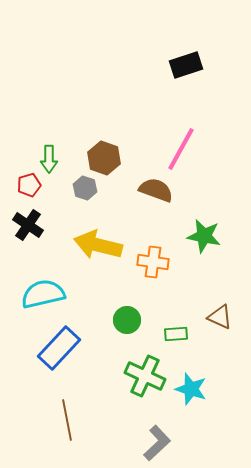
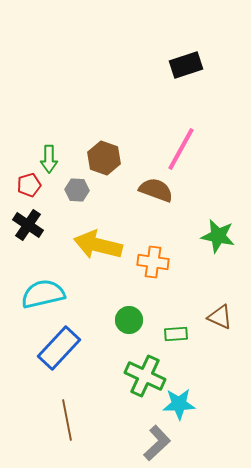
gray hexagon: moved 8 px left, 2 px down; rotated 15 degrees counterclockwise
green star: moved 14 px right
green circle: moved 2 px right
cyan star: moved 12 px left, 15 px down; rotated 20 degrees counterclockwise
